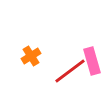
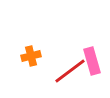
orange cross: rotated 18 degrees clockwise
